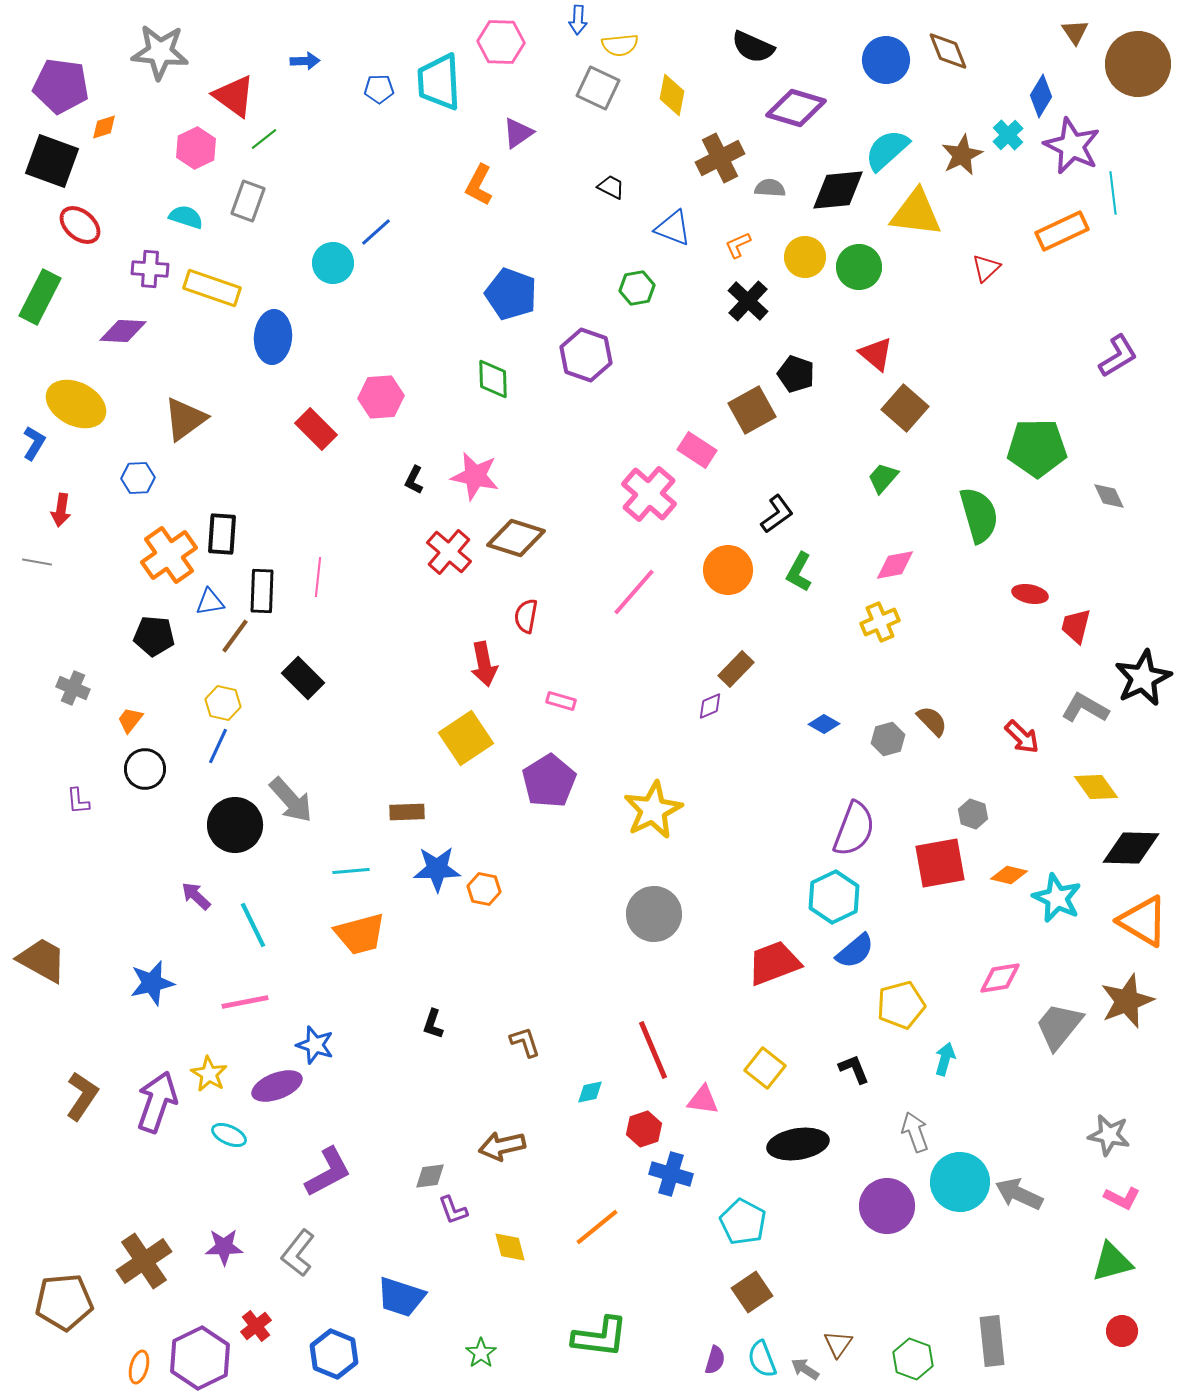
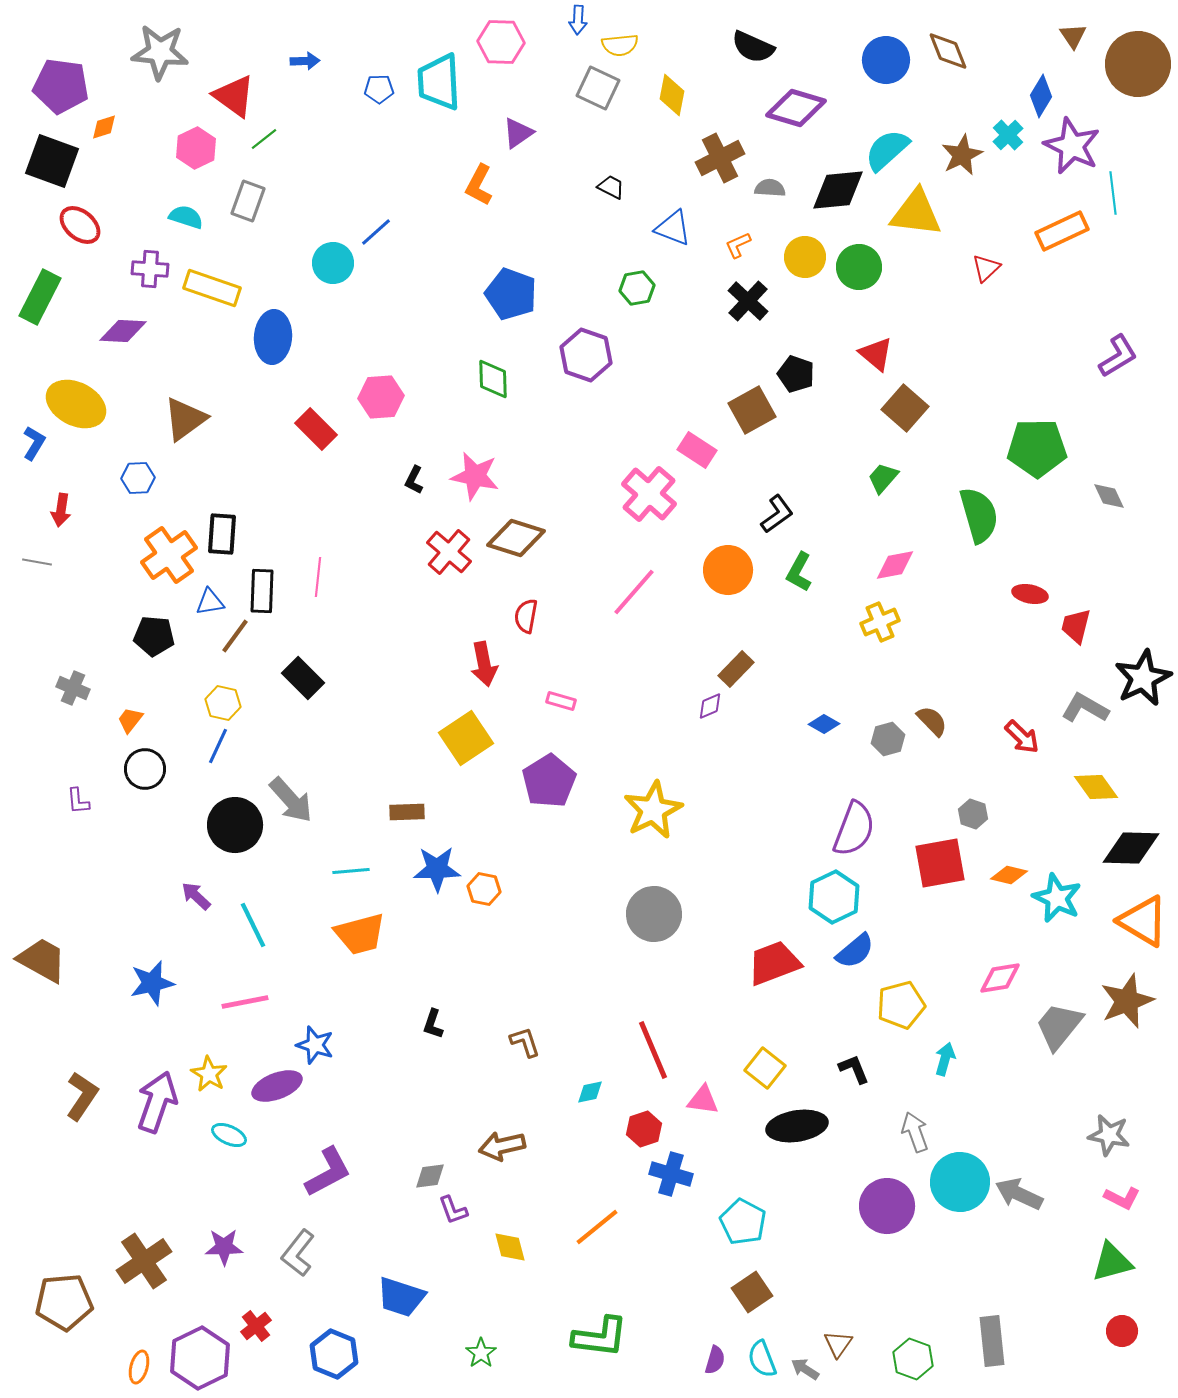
brown triangle at (1075, 32): moved 2 px left, 4 px down
black ellipse at (798, 1144): moved 1 px left, 18 px up
